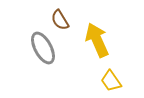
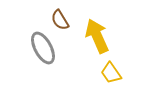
yellow arrow: moved 4 px up
yellow trapezoid: moved 8 px up
